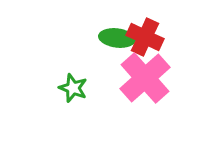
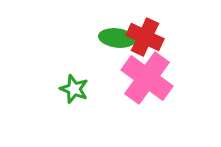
pink cross: moved 2 px right; rotated 12 degrees counterclockwise
green star: moved 1 px right, 1 px down
